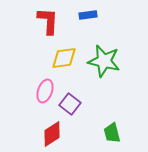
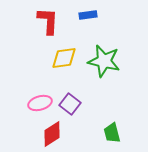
pink ellipse: moved 5 px left, 12 px down; rotated 55 degrees clockwise
